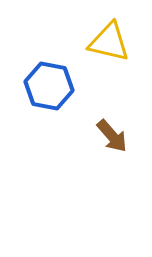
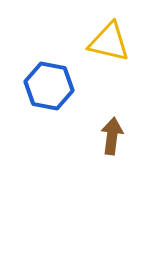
brown arrow: rotated 132 degrees counterclockwise
